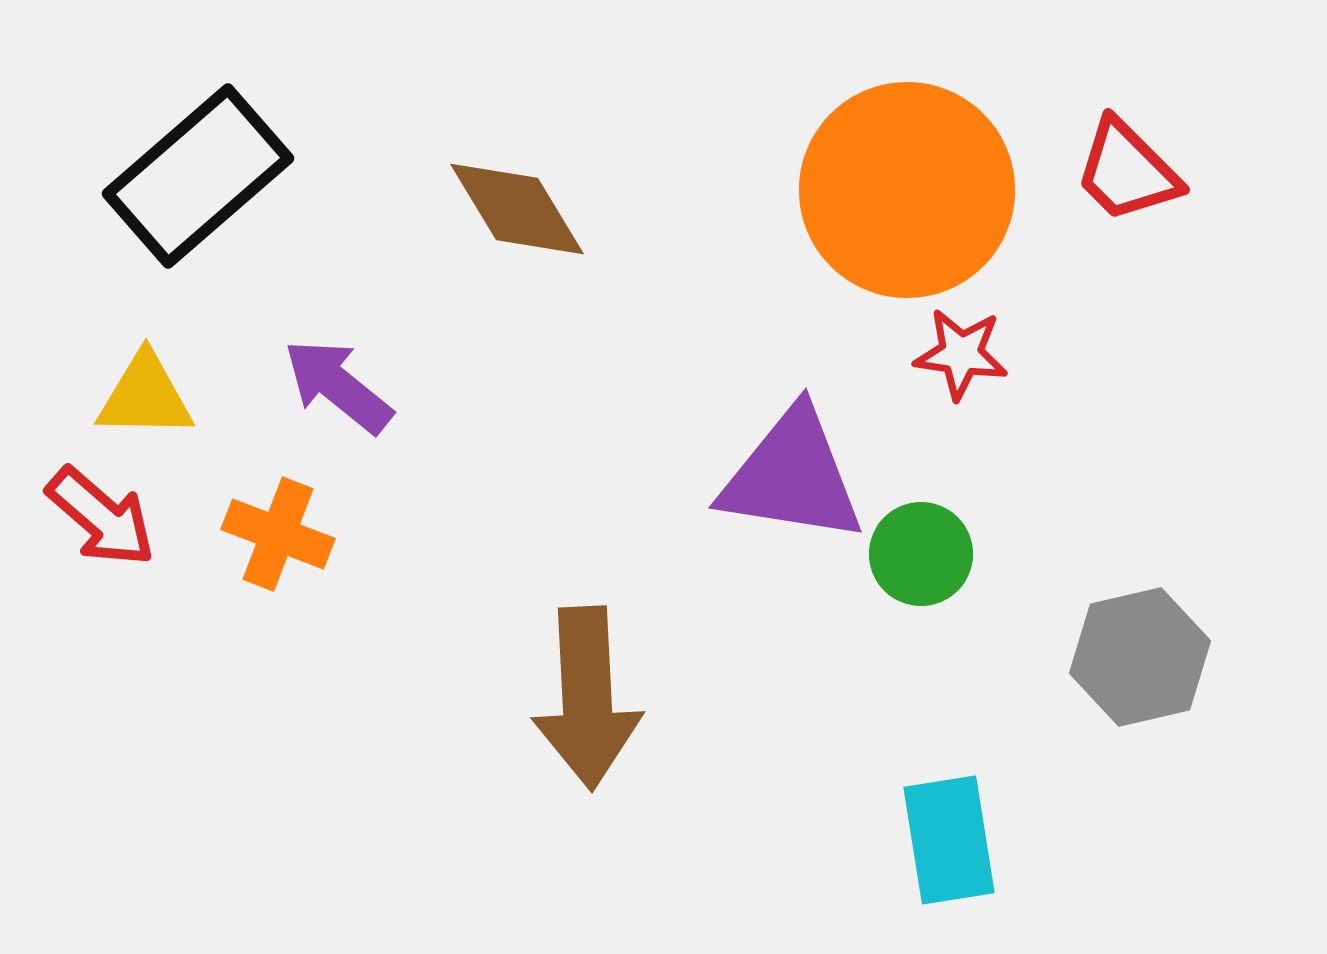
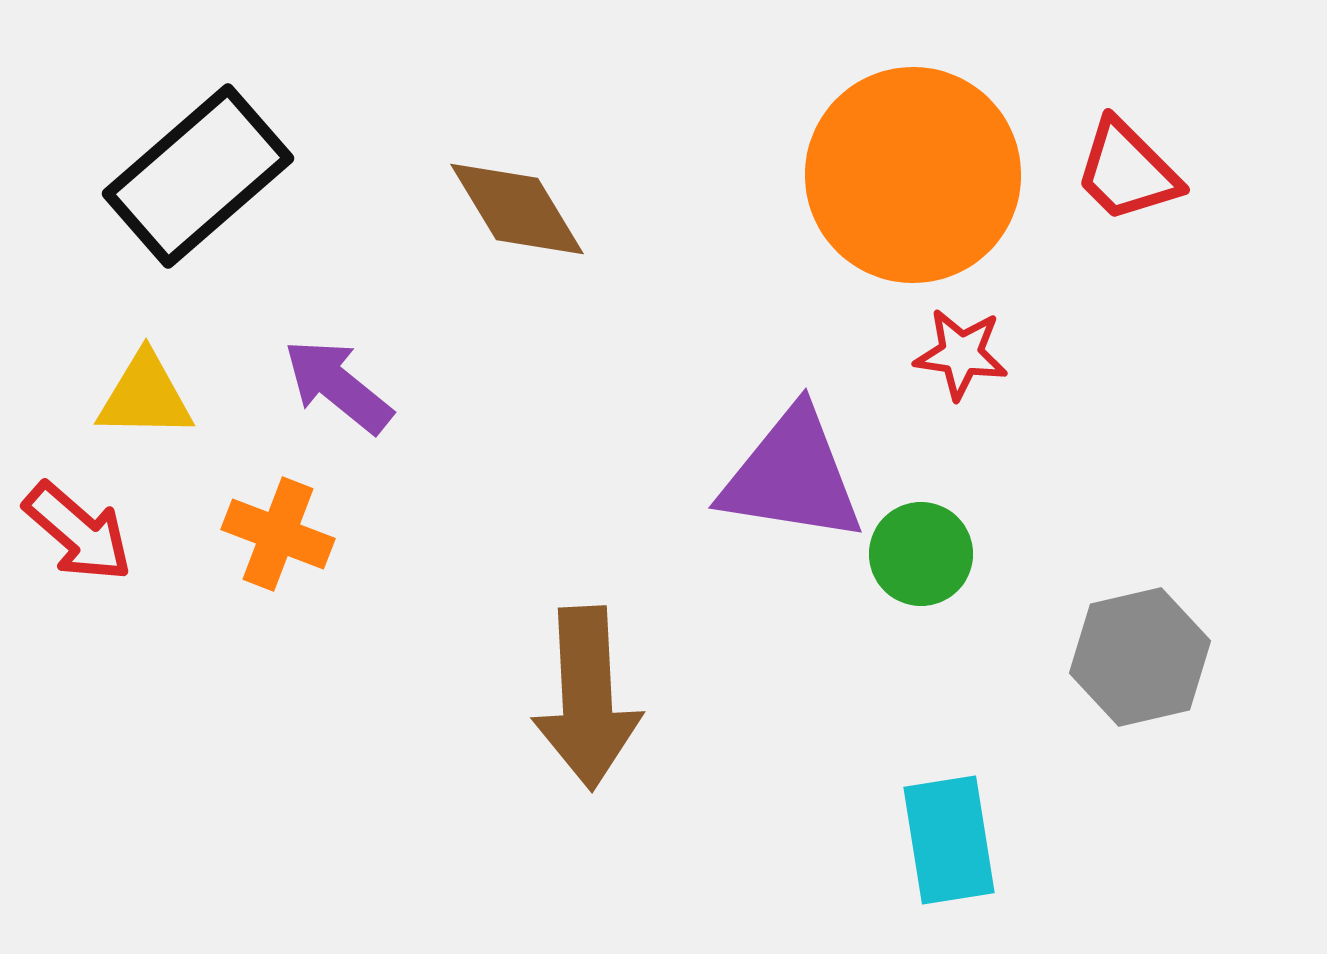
orange circle: moved 6 px right, 15 px up
red arrow: moved 23 px left, 15 px down
